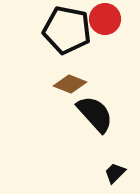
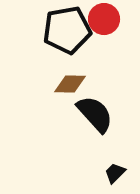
red circle: moved 1 px left
black pentagon: rotated 21 degrees counterclockwise
brown diamond: rotated 20 degrees counterclockwise
